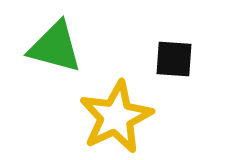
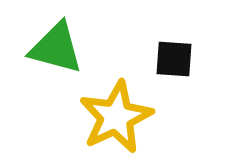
green triangle: moved 1 px right, 1 px down
